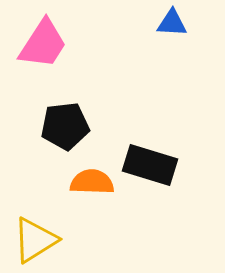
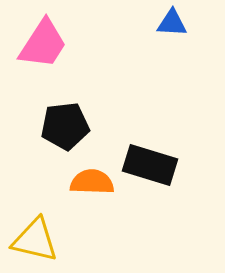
yellow triangle: rotated 45 degrees clockwise
